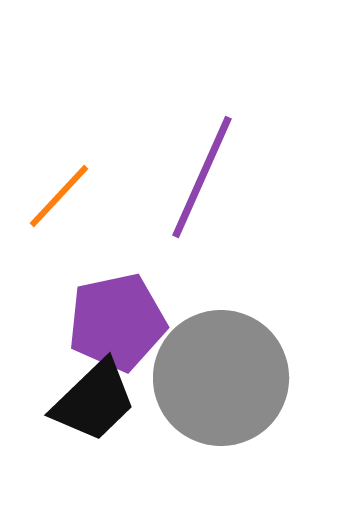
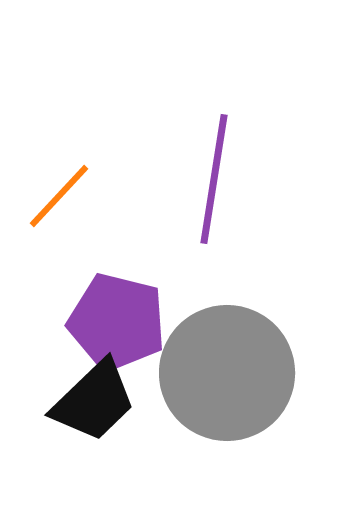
purple line: moved 12 px right, 2 px down; rotated 15 degrees counterclockwise
purple pentagon: rotated 26 degrees clockwise
gray circle: moved 6 px right, 5 px up
